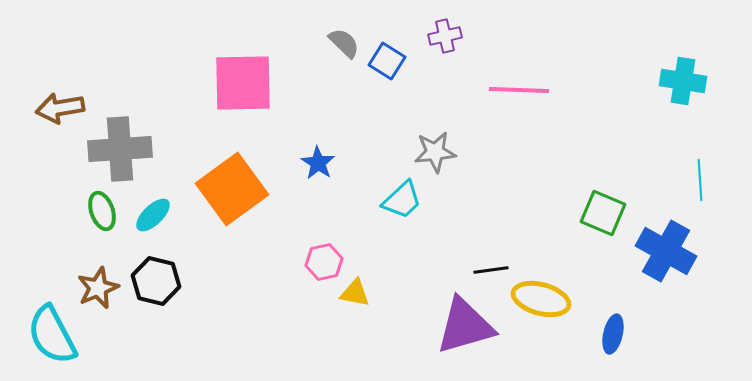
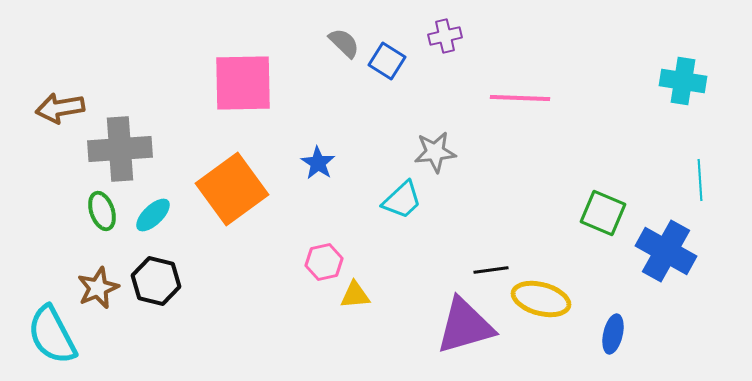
pink line: moved 1 px right, 8 px down
yellow triangle: moved 2 px down; rotated 16 degrees counterclockwise
